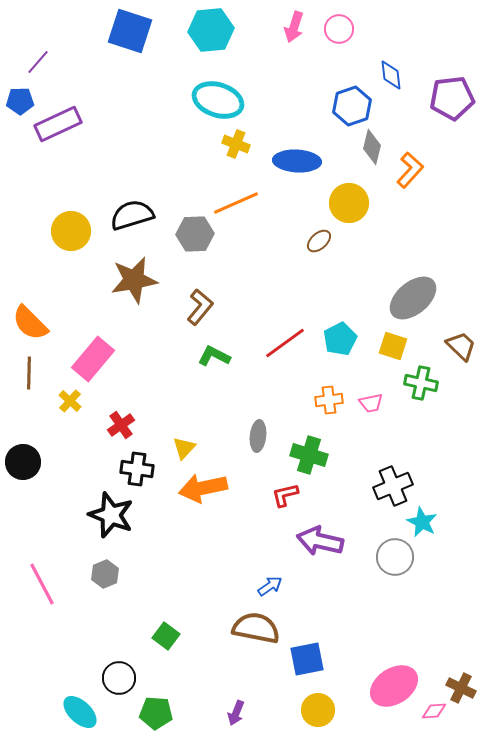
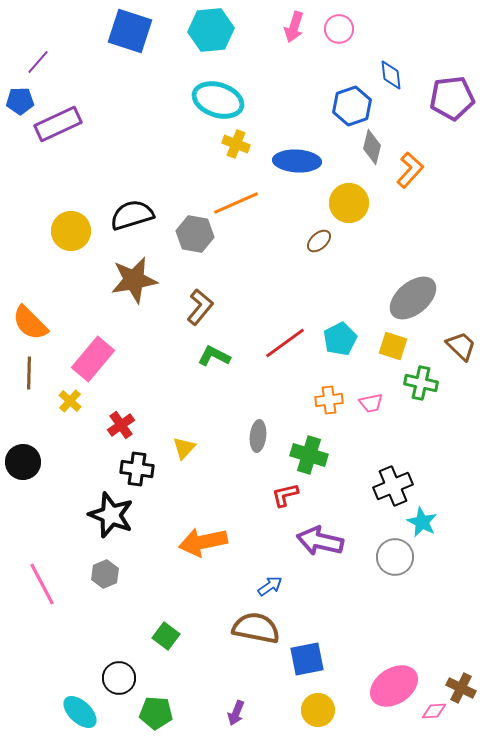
gray hexagon at (195, 234): rotated 12 degrees clockwise
orange arrow at (203, 488): moved 54 px down
